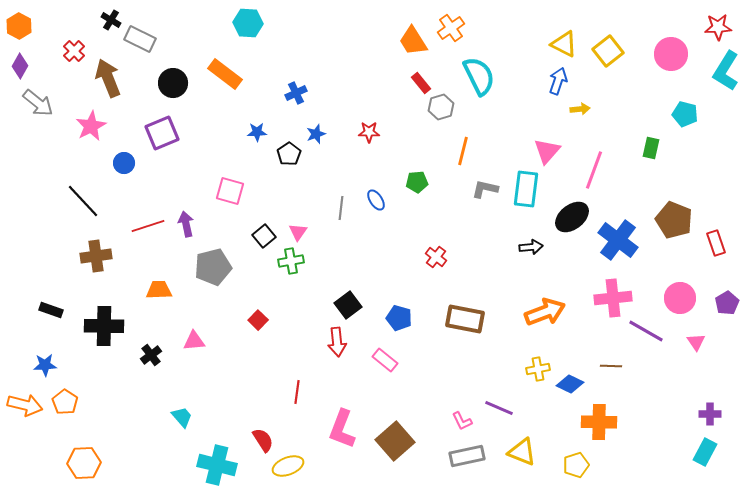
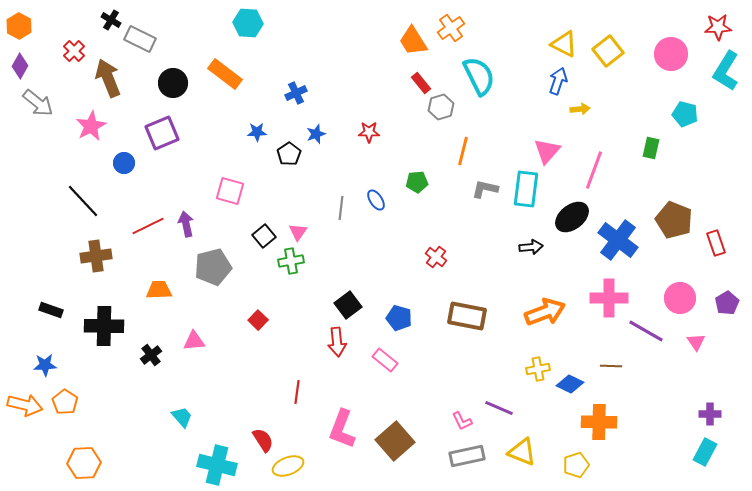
red line at (148, 226): rotated 8 degrees counterclockwise
pink cross at (613, 298): moved 4 px left; rotated 6 degrees clockwise
brown rectangle at (465, 319): moved 2 px right, 3 px up
